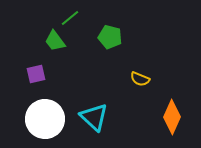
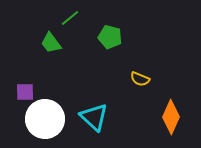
green trapezoid: moved 4 px left, 2 px down
purple square: moved 11 px left, 18 px down; rotated 12 degrees clockwise
orange diamond: moved 1 px left
